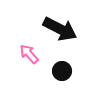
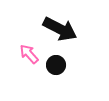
black circle: moved 6 px left, 6 px up
